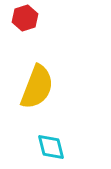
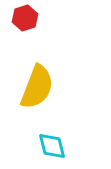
cyan diamond: moved 1 px right, 1 px up
